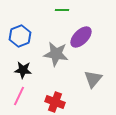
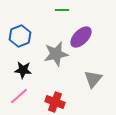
gray star: rotated 20 degrees counterclockwise
pink line: rotated 24 degrees clockwise
